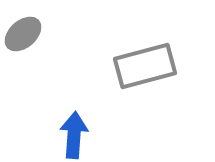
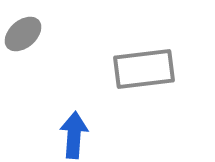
gray rectangle: moved 1 px left, 3 px down; rotated 8 degrees clockwise
